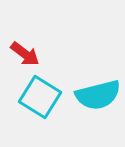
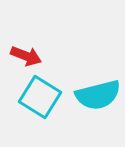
red arrow: moved 1 px right, 2 px down; rotated 16 degrees counterclockwise
